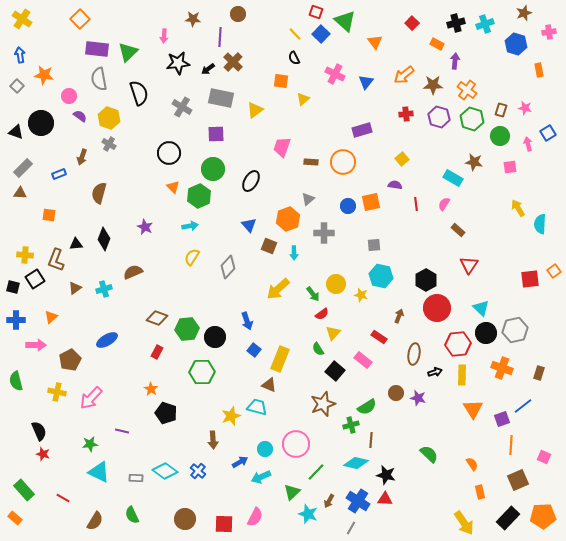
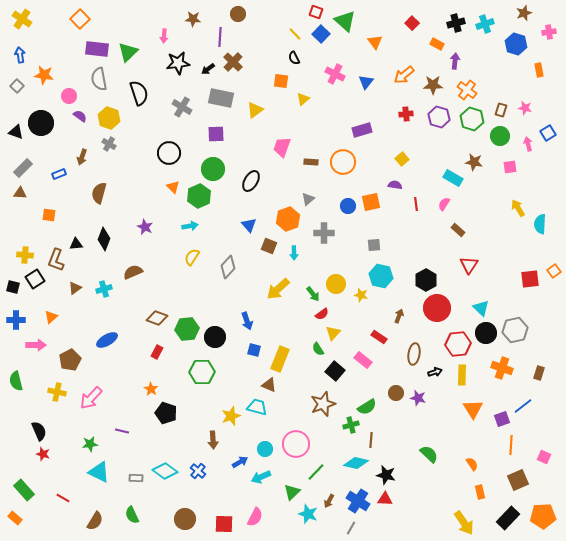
blue square at (254, 350): rotated 24 degrees counterclockwise
